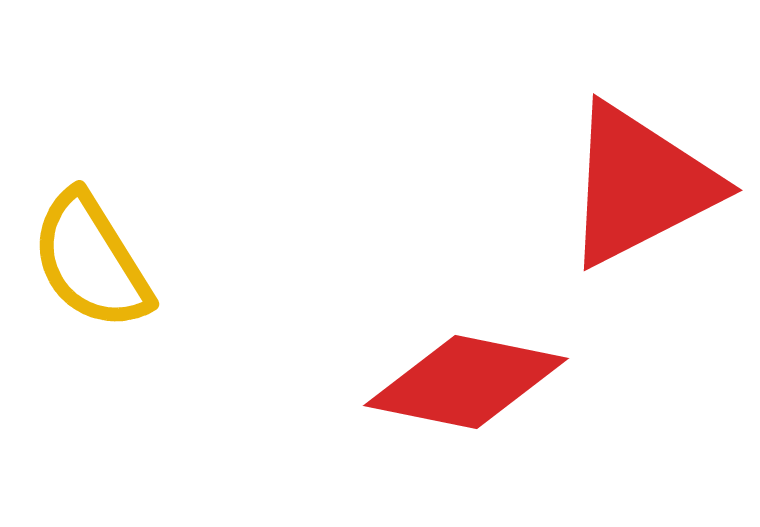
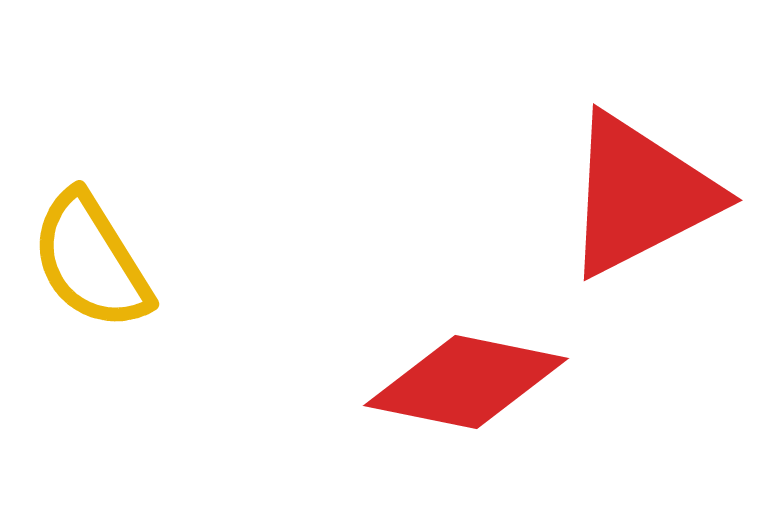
red triangle: moved 10 px down
